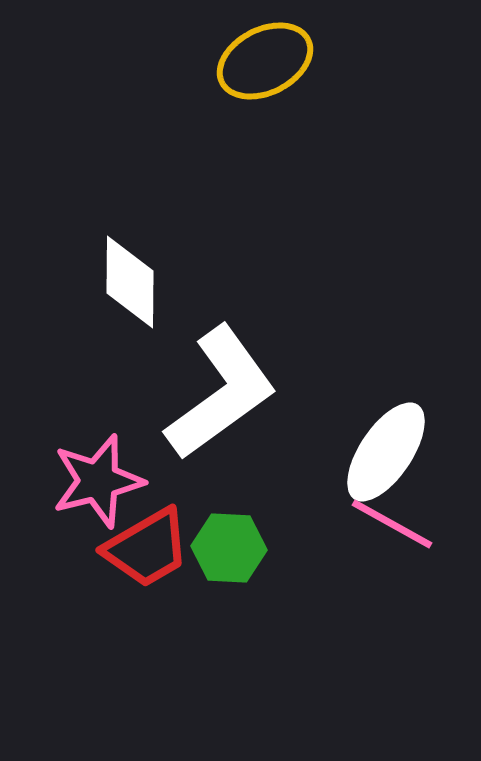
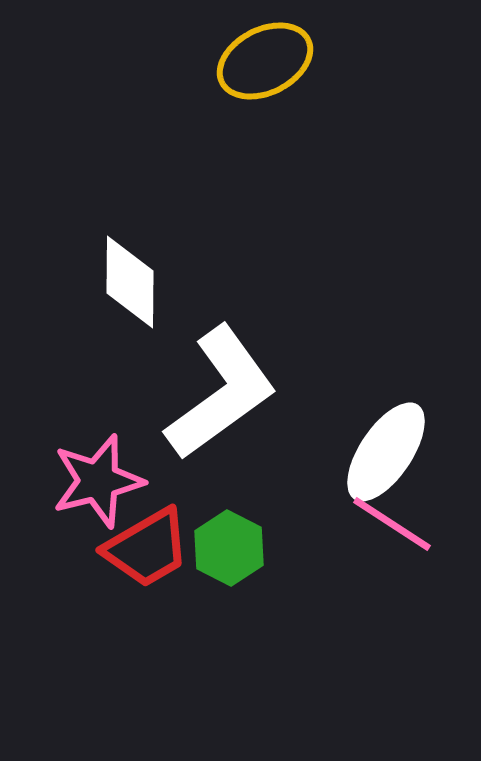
pink line: rotated 4 degrees clockwise
green hexagon: rotated 24 degrees clockwise
